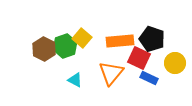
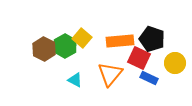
green hexagon: rotated 10 degrees counterclockwise
orange triangle: moved 1 px left, 1 px down
